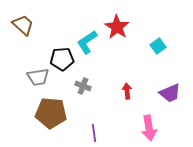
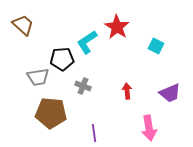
cyan square: moved 2 px left; rotated 28 degrees counterclockwise
